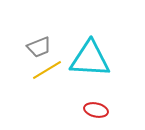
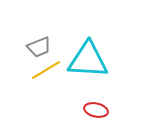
cyan triangle: moved 2 px left, 1 px down
yellow line: moved 1 px left
